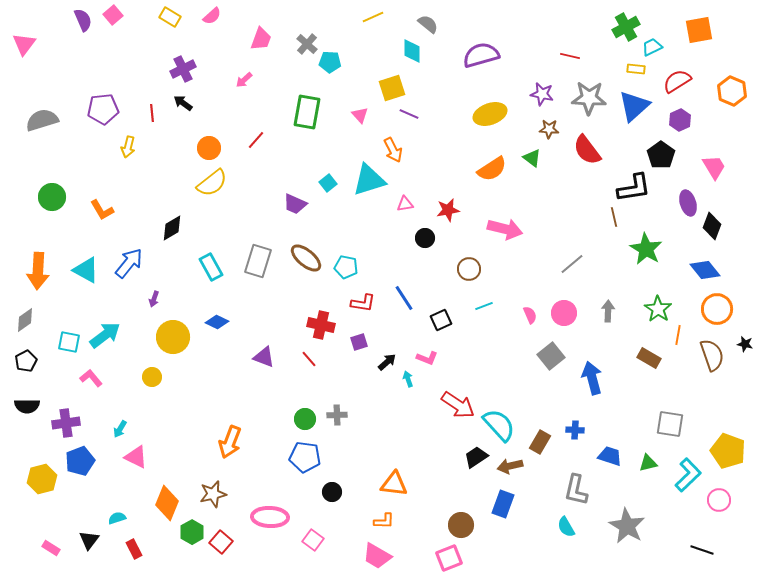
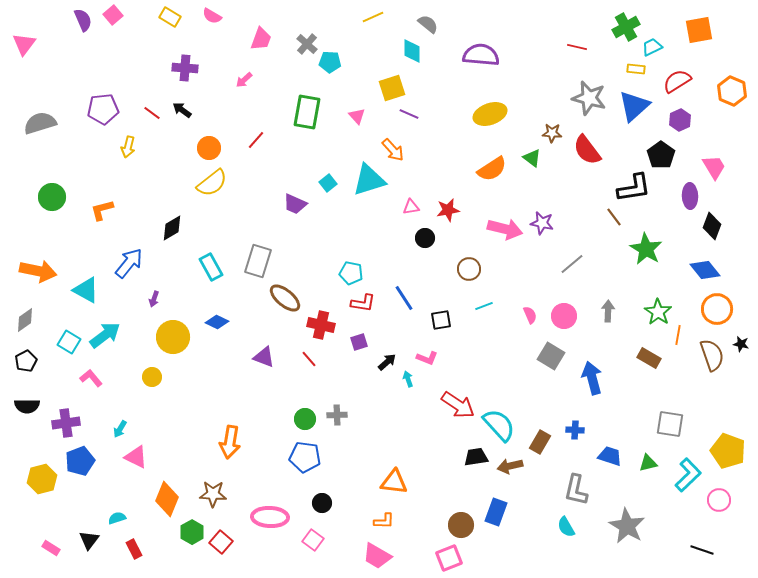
pink semicircle at (212, 16): rotated 72 degrees clockwise
purple semicircle at (481, 55): rotated 21 degrees clockwise
red line at (570, 56): moved 7 px right, 9 px up
purple cross at (183, 69): moved 2 px right, 1 px up; rotated 30 degrees clockwise
purple star at (542, 94): moved 129 px down
gray star at (589, 98): rotated 12 degrees clockwise
black arrow at (183, 103): moved 1 px left, 7 px down
red line at (152, 113): rotated 48 degrees counterclockwise
pink triangle at (360, 115): moved 3 px left, 1 px down
gray semicircle at (42, 120): moved 2 px left, 3 px down
brown star at (549, 129): moved 3 px right, 4 px down
orange arrow at (393, 150): rotated 15 degrees counterclockwise
purple ellipse at (688, 203): moved 2 px right, 7 px up; rotated 15 degrees clockwise
pink triangle at (405, 204): moved 6 px right, 3 px down
orange L-shape at (102, 210): rotated 105 degrees clockwise
brown line at (614, 217): rotated 24 degrees counterclockwise
brown ellipse at (306, 258): moved 21 px left, 40 px down
cyan pentagon at (346, 267): moved 5 px right, 6 px down
cyan triangle at (86, 270): moved 20 px down
orange arrow at (38, 271): rotated 81 degrees counterclockwise
green star at (658, 309): moved 3 px down
pink circle at (564, 313): moved 3 px down
black square at (441, 320): rotated 15 degrees clockwise
cyan square at (69, 342): rotated 20 degrees clockwise
black star at (745, 344): moved 4 px left
gray square at (551, 356): rotated 20 degrees counterclockwise
orange arrow at (230, 442): rotated 12 degrees counterclockwise
black trapezoid at (476, 457): rotated 25 degrees clockwise
orange triangle at (394, 484): moved 2 px up
black circle at (332, 492): moved 10 px left, 11 px down
brown star at (213, 494): rotated 16 degrees clockwise
orange diamond at (167, 503): moved 4 px up
blue rectangle at (503, 504): moved 7 px left, 8 px down
